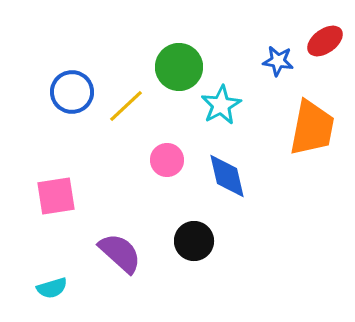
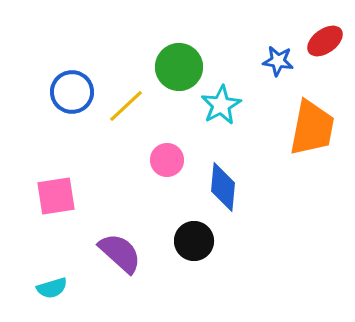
blue diamond: moved 4 px left, 11 px down; rotated 18 degrees clockwise
